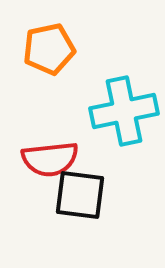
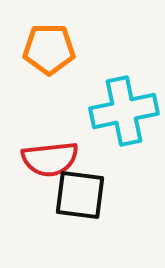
orange pentagon: rotated 12 degrees clockwise
